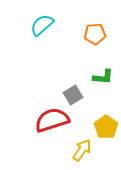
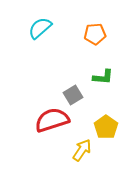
cyan semicircle: moved 2 px left, 3 px down
